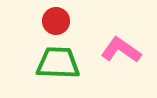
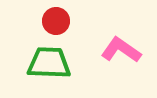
green trapezoid: moved 9 px left
